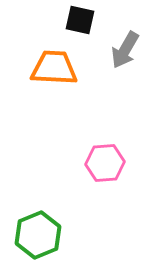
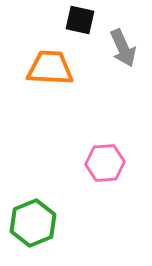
gray arrow: moved 2 px left, 2 px up; rotated 54 degrees counterclockwise
orange trapezoid: moved 4 px left
green hexagon: moved 5 px left, 12 px up
